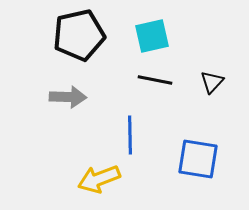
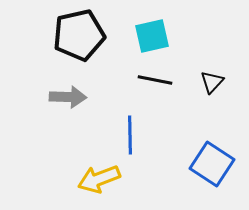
blue square: moved 14 px right, 5 px down; rotated 24 degrees clockwise
